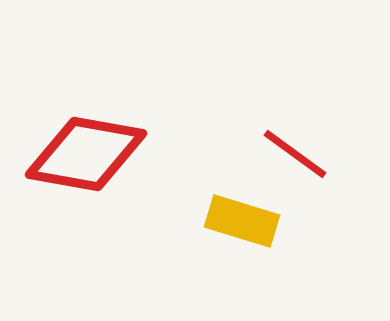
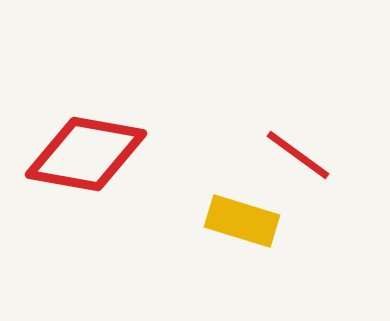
red line: moved 3 px right, 1 px down
